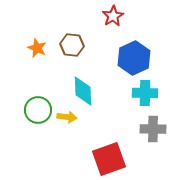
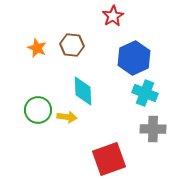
cyan cross: rotated 20 degrees clockwise
